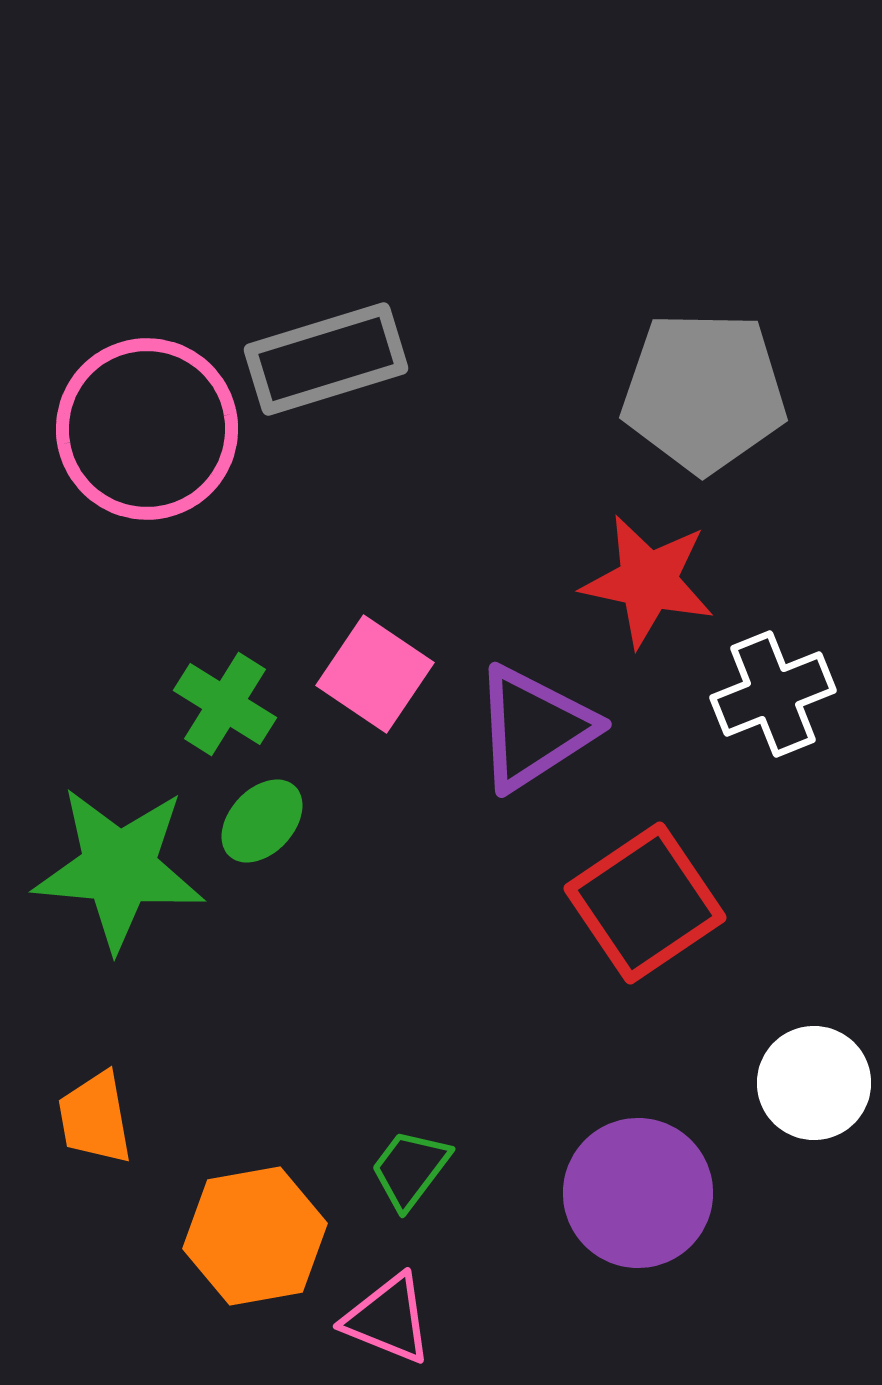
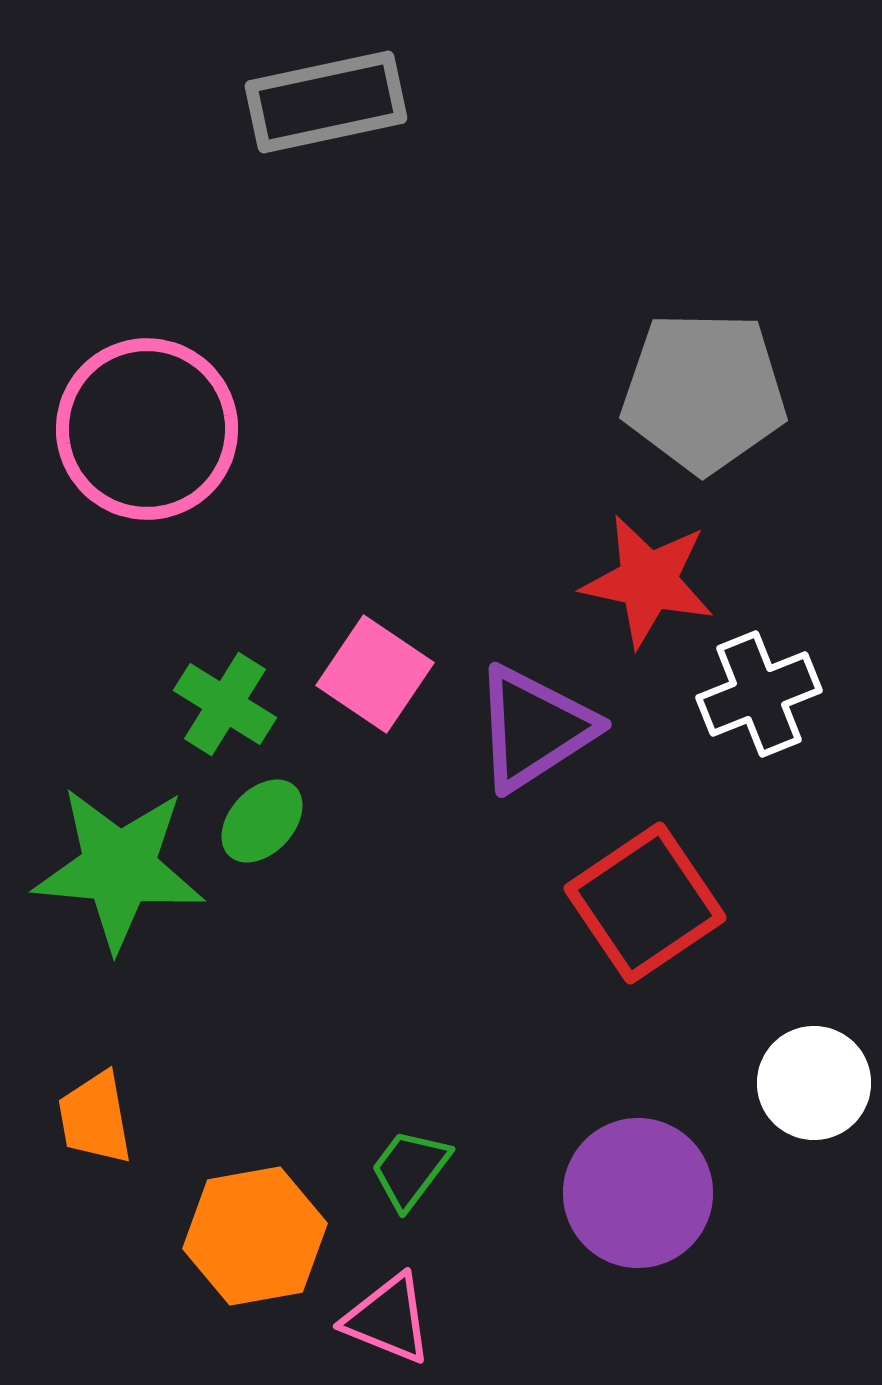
gray rectangle: moved 257 px up; rotated 5 degrees clockwise
white cross: moved 14 px left
